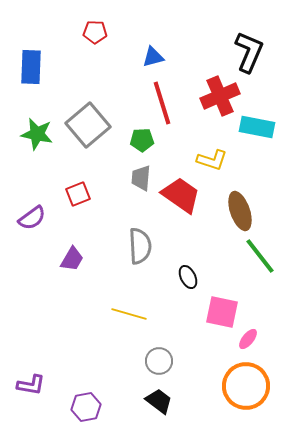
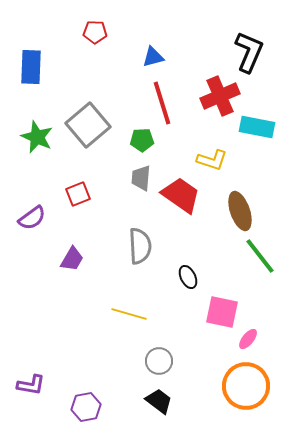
green star: moved 3 px down; rotated 12 degrees clockwise
